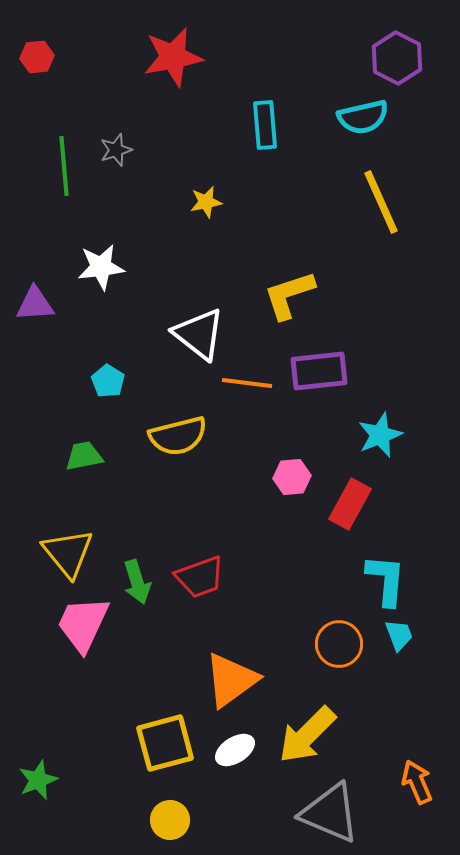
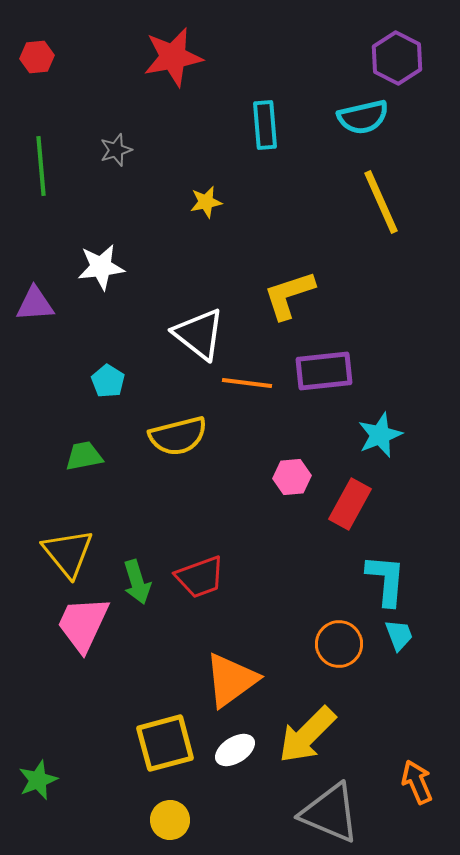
green line: moved 23 px left
purple rectangle: moved 5 px right
